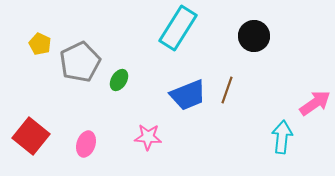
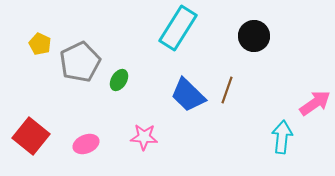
blue trapezoid: rotated 66 degrees clockwise
pink star: moved 4 px left
pink ellipse: rotated 50 degrees clockwise
